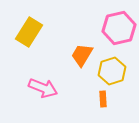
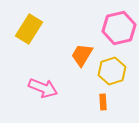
yellow rectangle: moved 3 px up
orange rectangle: moved 3 px down
